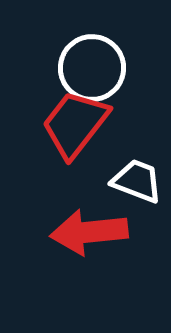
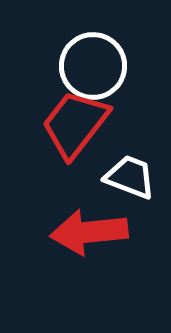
white circle: moved 1 px right, 2 px up
white trapezoid: moved 7 px left, 4 px up
